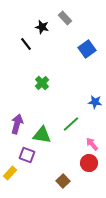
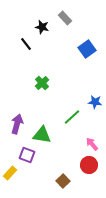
green line: moved 1 px right, 7 px up
red circle: moved 2 px down
